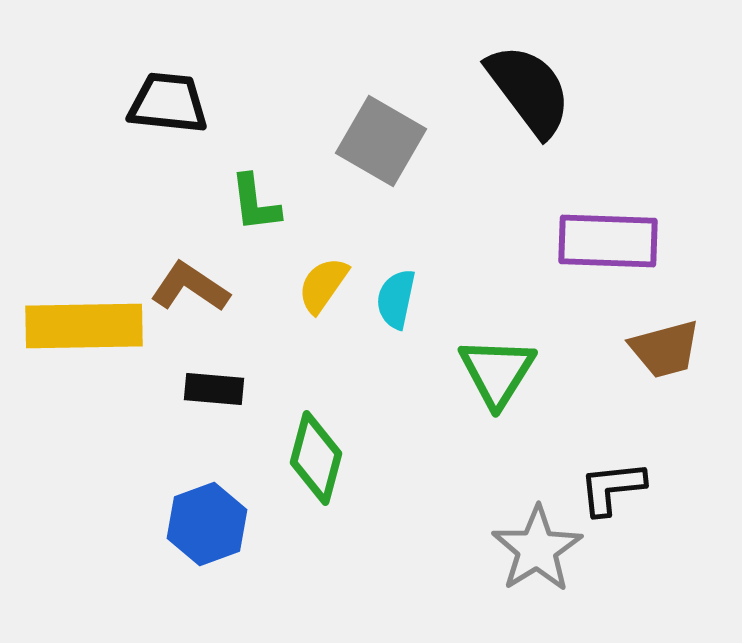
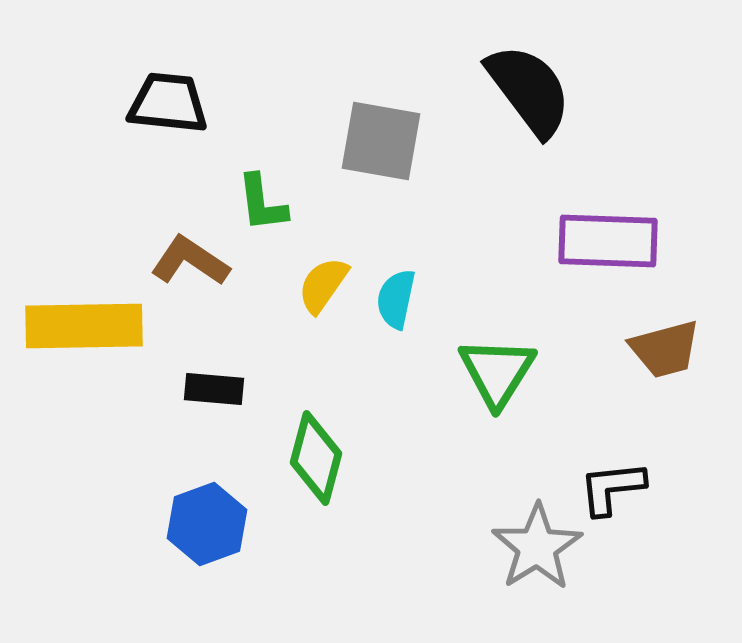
gray square: rotated 20 degrees counterclockwise
green L-shape: moved 7 px right
brown L-shape: moved 26 px up
gray star: moved 2 px up
